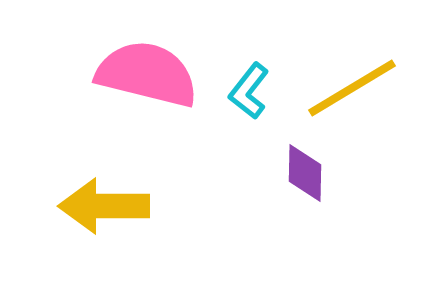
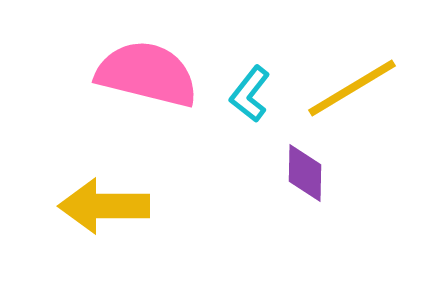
cyan L-shape: moved 1 px right, 3 px down
